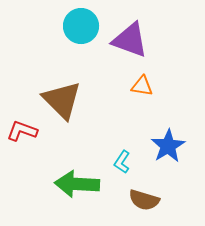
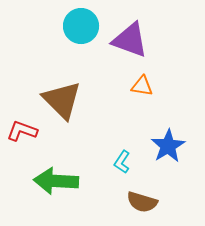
green arrow: moved 21 px left, 3 px up
brown semicircle: moved 2 px left, 2 px down
